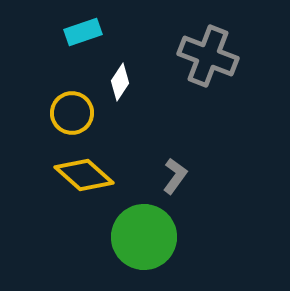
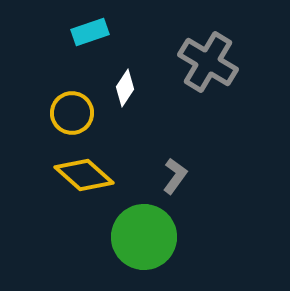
cyan rectangle: moved 7 px right
gray cross: moved 6 px down; rotated 10 degrees clockwise
white diamond: moved 5 px right, 6 px down
